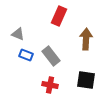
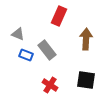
gray rectangle: moved 4 px left, 6 px up
red cross: rotated 21 degrees clockwise
